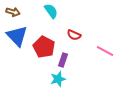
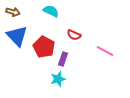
cyan semicircle: rotated 28 degrees counterclockwise
purple rectangle: moved 1 px up
